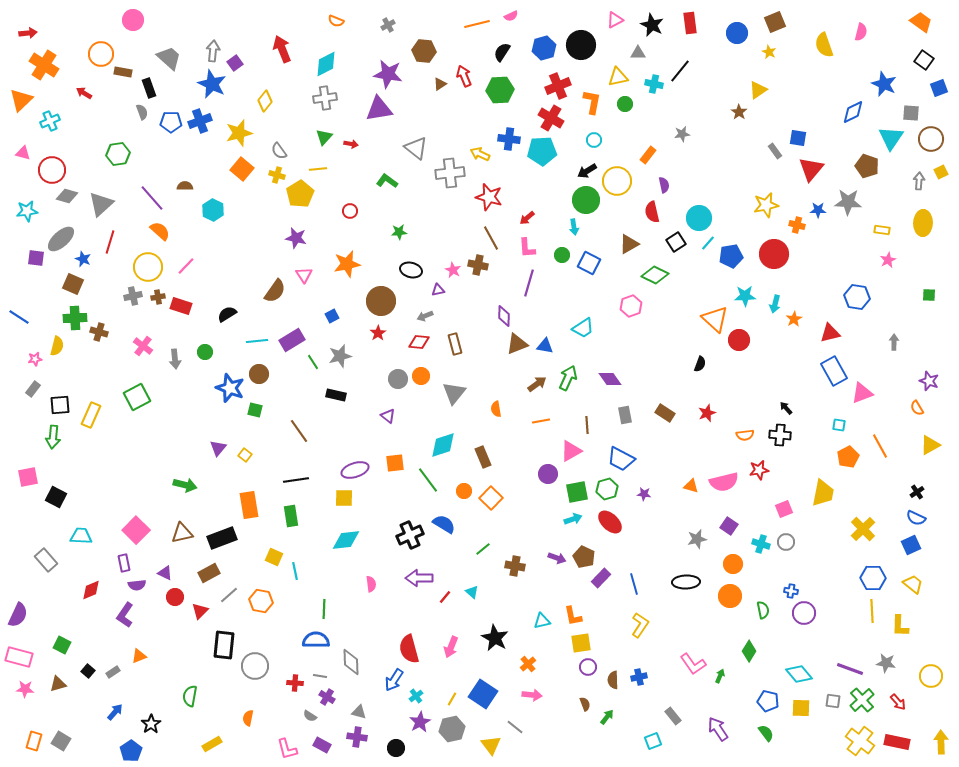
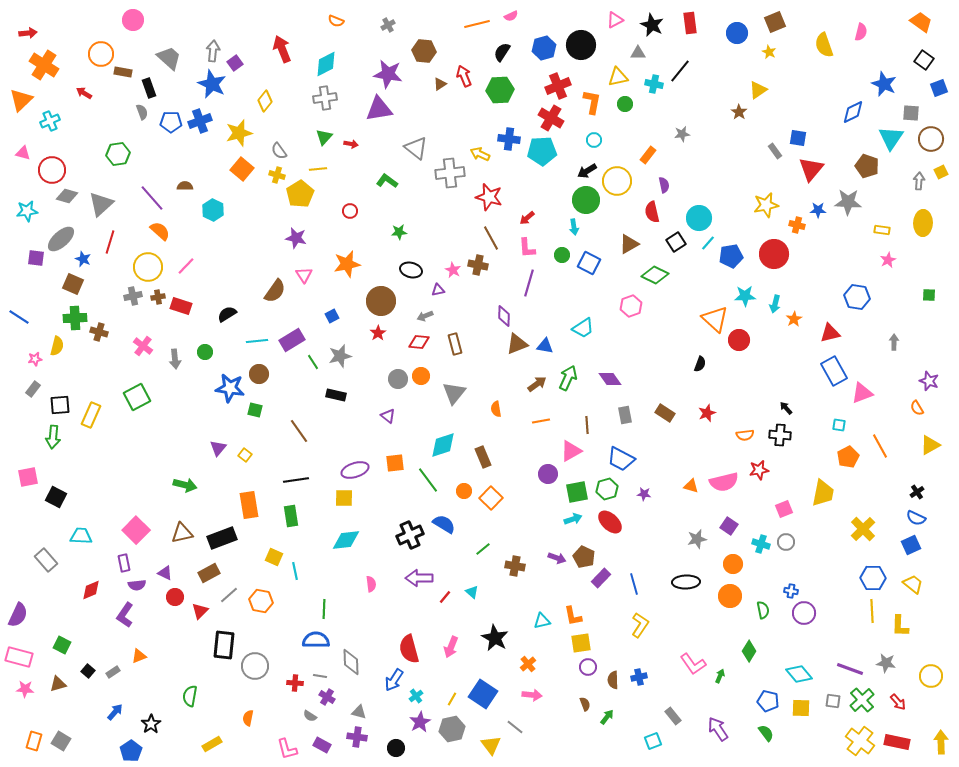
blue star at (230, 388): rotated 12 degrees counterclockwise
